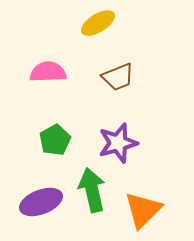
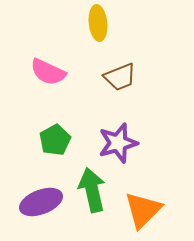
yellow ellipse: rotated 64 degrees counterclockwise
pink semicircle: rotated 153 degrees counterclockwise
brown trapezoid: moved 2 px right
